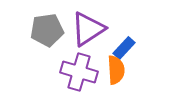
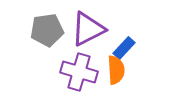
purple triangle: rotated 6 degrees clockwise
